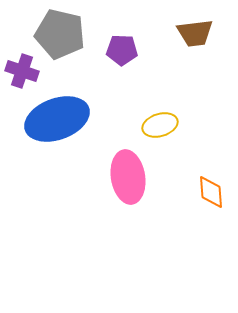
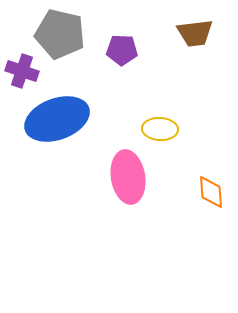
yellow ellipse: moved 4 px down; rotated 20 degrees clockwise
